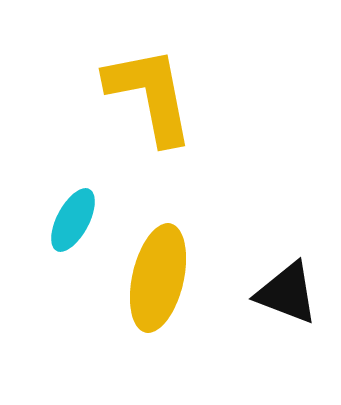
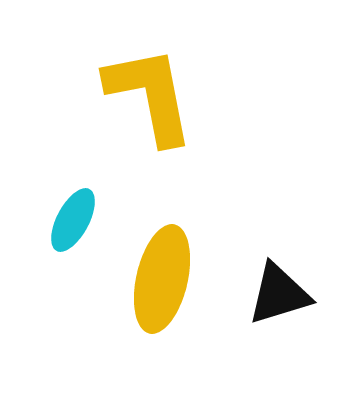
yellow ellipse: moved 4 px right, 1 px down
black triangle: moved 8 px left, 1 px down; rotated 38 degrees counterclockwise
